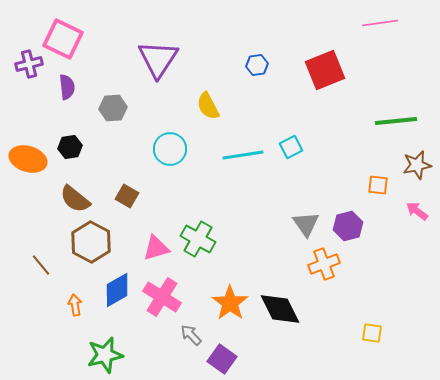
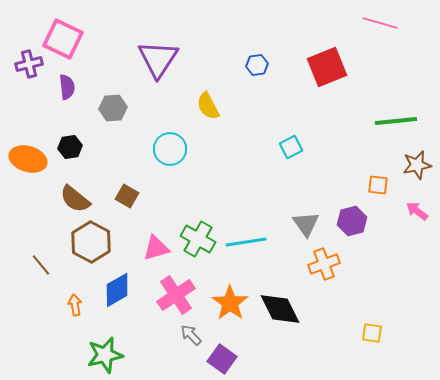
pink line: rotated 24 degrees clockwise
red square: moved 2 px right, 3 px up
cyan line: moved 3 px right, 87 px down
purple hexagon: moved 4 px right, 5 px up
pink cross: moved 14 px right, 2 px up; rotated 24 degrees clockwise
